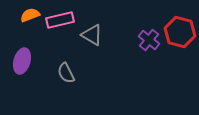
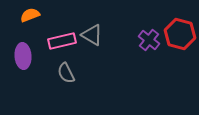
pink rectangle: moved 2 px right, 21 px down
red hexagon: moved 2 px down
purple ellipse: moved 1 px right, 5 px up; rotated 20 degrees counterclockwise
